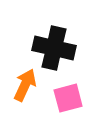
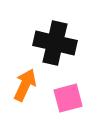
black cross: moved 1 px right, 5 px up
